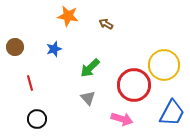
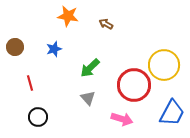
black circle: moved 1 px right, 2 px up
